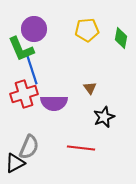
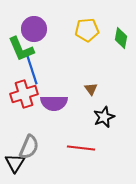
brown triangle: moved 1 px right, 1 px down
black triangle: rotated 30 degrees counterclockwise
